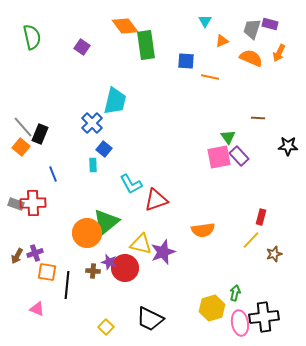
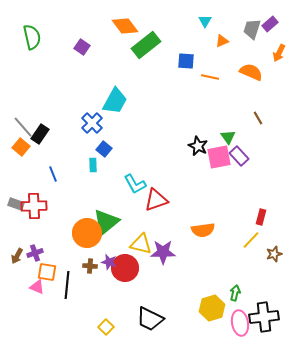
purple rectangle at (270, 24): rotated 56 degrees counterclockwise
green rectangle at (146, 45): rotated 60 degrees clockwise
orange semicircle at (251, 58): moved 14 px down
cyan trapezoid at (115, 101): rotated 16 degrees clockwise
brown line at (258, 118): rotated 56 degrees clockwise
black rectangle at (40, 134): rotated 12 degrees clockwise
black star at (288, 146): moved 90 px left; rotated 24 degrees clockwise
cyan L-shape at (131, 184): moved 4 px right
red cross at (33, 203): moved 1 px right, 3 px down
purple star at (163, 252): rotated 20 degrees clockwise
brown cross at (93, 271): moved 3 px left, 5 px up
pink triangle at (37, 309): moved 22 px up
